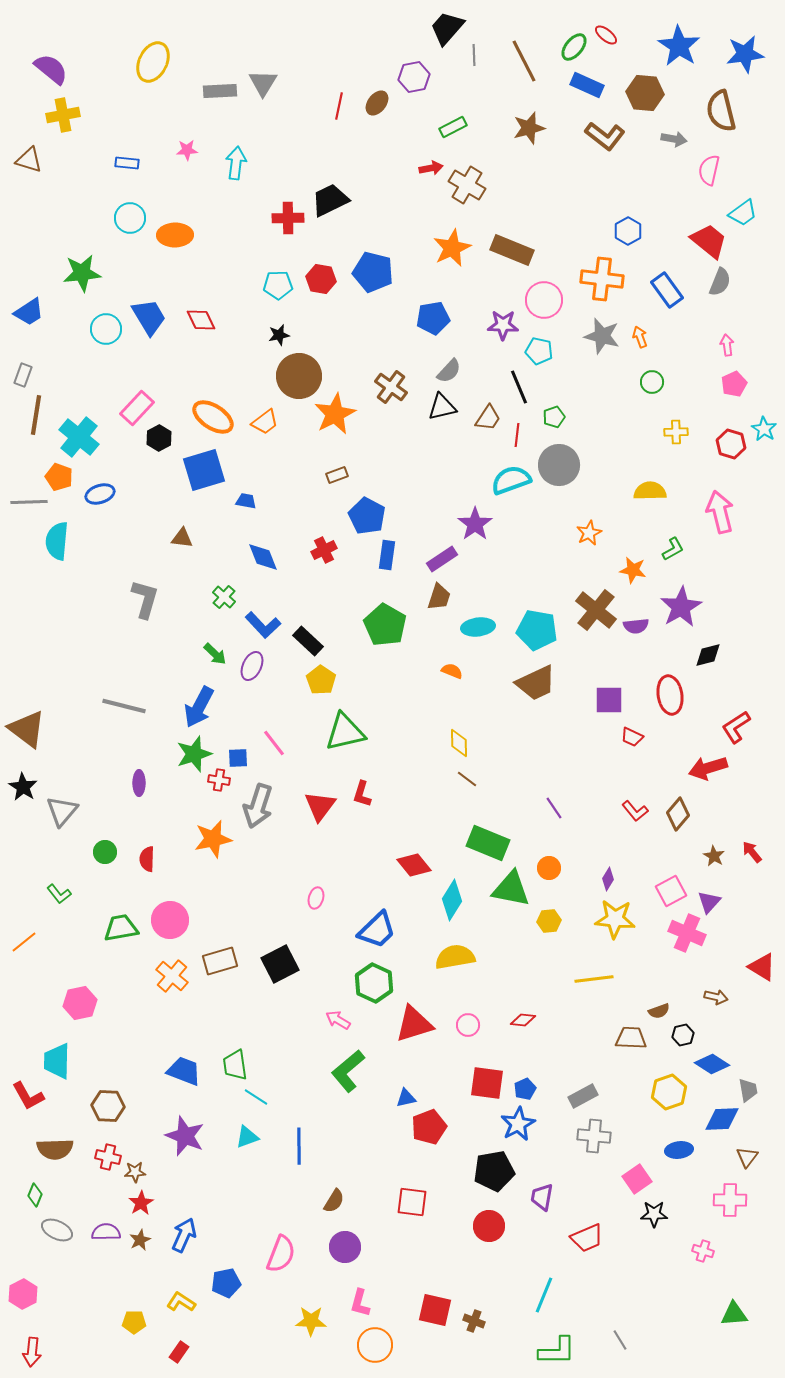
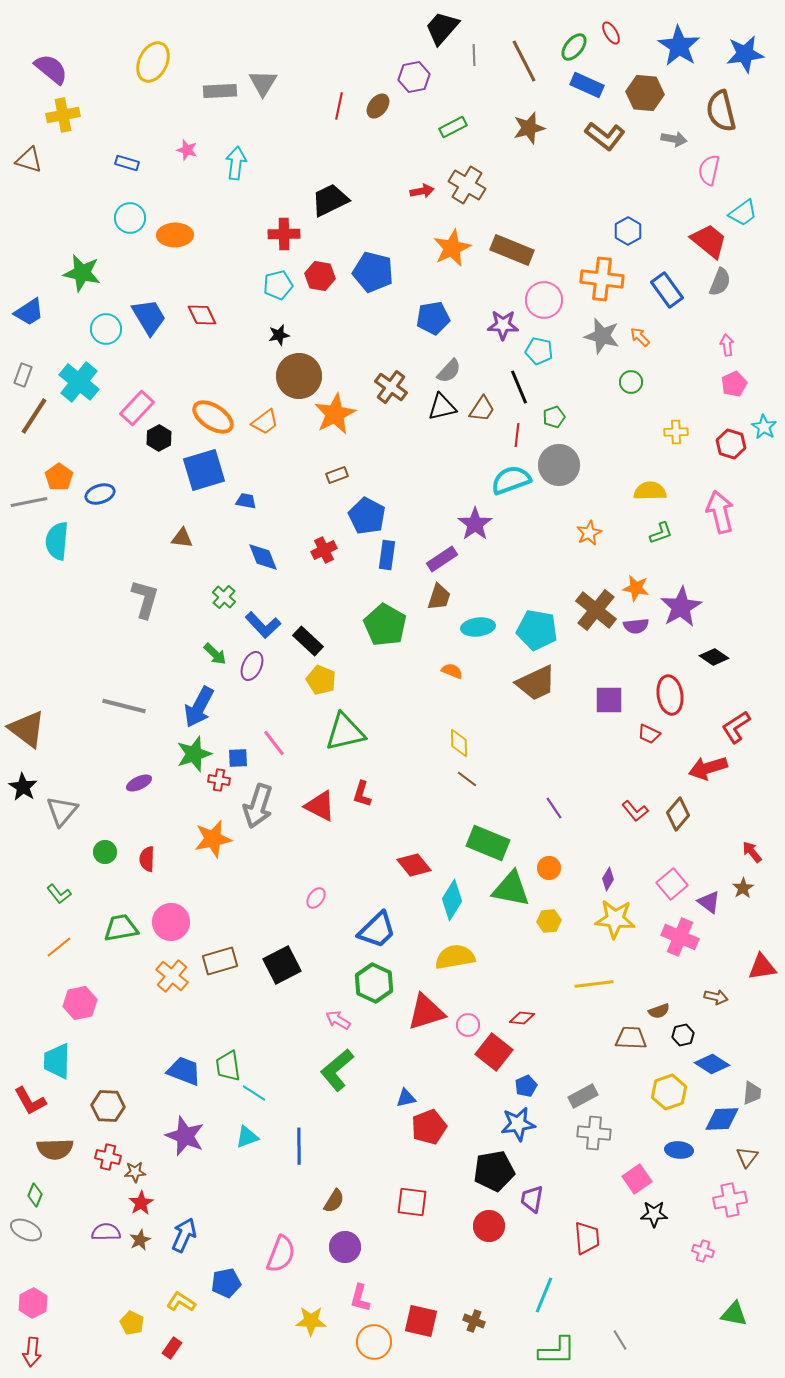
black trapezoid at (447, 28): moved 5 px left
red ellipse at (606, 35): moved 5 px right, 2 px up; rotated 20 degrees clockwise
brown ellipse at (377, 103): moved 1 px right, 3 px down
pink star at (187, 150): rotated 20 degrees clockwise
blue rectangle at (127, 163): rotated 10 degrees clockwise
red arrow at (431, 168): moved 9 px left, 23 px down
red cross at (288, 218): moved 4 px left, 16 px down
green star at (82, 273): rotated 18 degrees clockwise
red hexagon at (321, 279): moved 1 px left, 3 px up
cyan pentagon at (278, 285): rotated 12 degrees counterclockwise
red diamond at (201, 320): moved 1 px right, 5 px up
orange arrow at (640, 337): rotated 25 degrees counterclockwise
green circle at (652, 382): moved 21 px left
brown line at (36, 415): moved 2 px left, 1 px down; rotated 24 degrees clockwise
brown trapezoid at (488, 418): moved 6 px left, 9 px up
cyan star at (764, 429): moved 2 px up
cyan cross at (79, 437): moved 55 px up
orange pentagon at (59, 477): rotated 16 degrees clockwise
gray line at (29, 502): rotated 9 degrees counterclockwise
green L-shape at (673, 549): moved 12 px left, 16 px up; rotated 10 degrees clockwise
orange star at (633, 570): moved 3 px right, 18 px down
black diamond at (708, 655): moved 6 px right, 2 px down; rotated 48 degrees clockwise
yellow pentagon at (321, 680): rotated 12 degrees counterclockwise
red trapezoid at (632, 737): moved 17 px right, 3 px up
purple ellipse at (139, 783): rotated 65 degrees clockwise
red triangle at (320, 806): rotated 40 degrees counterclockwise
brown star at (714, 856): moved 29 px right, 32 px down; rotated 10 degrees clockwise
pink square at (671, 891): moved 1 px right, 7 px up; rotated 12 degrees counterclockwise
pink ellipse at (316, 898): rotated 20 degrees clockwise
purple triangle at (709, 902): rotated 35 degrees counterclockwise
pink circle at (170, 920): moved 1 px right, 2 px down
pink cross at (687, 933): moved 7 px left, 4 px down
orange line at (24, 942): moved 35 px right, 5 px down
black square at (280, 964): moved 2 px right, 1 px down
red triangle at (762, 967): rotated 40 degrees counterclockwise
yellow line at (594, 979): moved 5 px down
red diamond at (523, 1020): moved 1 px left, 2 px up
red triangle at (414, 1024): moved 12 px right, 12 px up
green trapezoid at (235, 1065): moved 7 px left, 1 px down
green L-shape at (348, 1071): moved 11 px left, 1 px up
red square at (487, 1083): moved 7 px right, 31 px up; rotated 30 degrees clockwise
blue pentagon at (525, 1089): moved 1 px right, 3 px up
gray trapezoid at (748, 1090): moved 4 px right, 3 px down; rotated 15 degrees clockwise
red L-shape at (28, 1096): moved 2 px right, 5 px down
cyan line at (256, 1097): moved 2 px left, 4 px up
blue star at (518, 1124): rotated 20 degrees clockwise
gray cross at (594, 1136): moved 3 px up
blue ellipse at (679, 1150): rotated 12 degrees clockwise
purple trapezoid at (542, 1197): moved 10 px left, 2 px down
pink cross at (730, 1200): rotated 12 degrees counterclockwise
gray ellipse at (57, 1230): moved 31 px left
red trapezoid at (587, 1238): rotated 72 degrees counterclockwise
pink hexagon at (23, 1294): moved 10 px right, 9 px down
pink L-shape at (360, 1303): moved 5 px up
red square at (435, 1310): moved 14 px left, 11 px down
green triangle at (734, 1314): rotated 16 degrees clockwise
yellow pentagon at (134, 1322): moved 2 px left, 1 px down; rotated 25 degrees clockwise
orange circle at (375, 1345): moved 1 px left, 3 px up
red rectangle at (179, 1352): moved 7 px left, 4 px up
